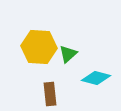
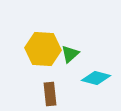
yellow hexagon: moved 4 px right, 2 px down
green triangle: moved 2 px right
